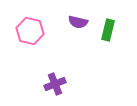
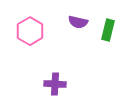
pink hexagon: rotated 16 degrees clockwise
purple cross: rotated 25 degrees clockwise
